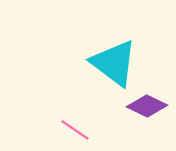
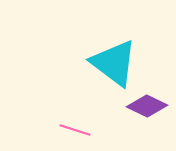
pink line: rotated 16 degrees counterclockwise
